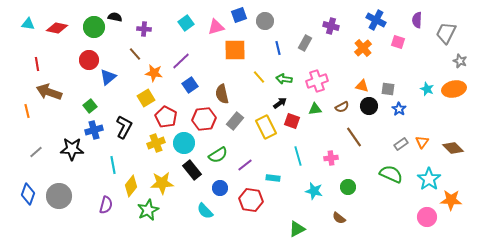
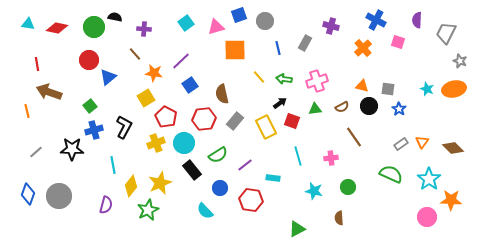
yellow star at (162, 183): moved 2 px left; rotated 20 degrees counterclockwise
brown semicircle at (339, 218): rotated 48 degrees clockwise
